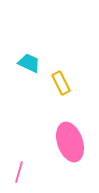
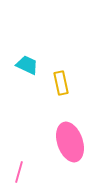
cyan trapezoid: moved 2 px left, 2 px down
yellow rectangle: rotated 15 degrees clockwise
